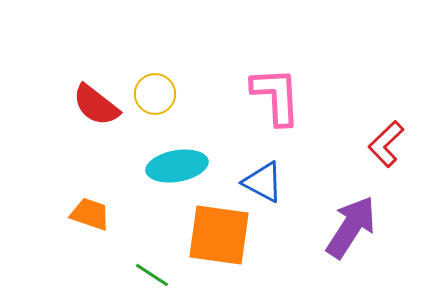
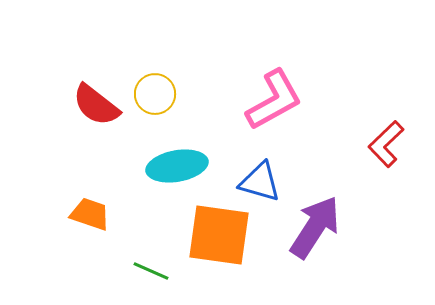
pink L-shape: moved 2 px left, 4 px down; rotated 64 degrees clockwise
blue triangle: moved 3 px left; rotated 12 degrees counterclockwise
purple arrow: moved 36 px left
green line: moved 1 px left, 4 px up; rotated 9 degrees counterclockwise
